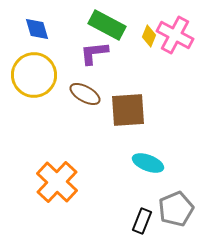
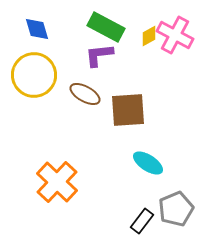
green rectangle: moved 1 px left, 2 px down
yellow diamond: rotated 40 degrees clockwise
purple L-shape: moved 5 px right, 2 px down
cyan ellipse: rotated 12 degrees clockwise
black rectangle: rotated 15 degrees clockwise
